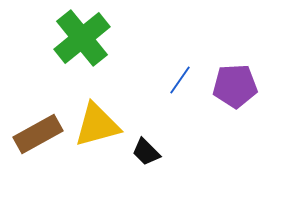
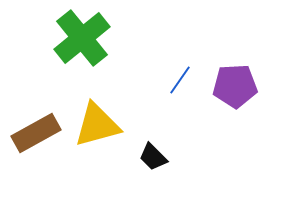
brown rectangle: moved 2 px left, 1 px up
black trapezoid: moved 7 px right, 5 px down
